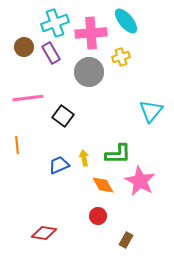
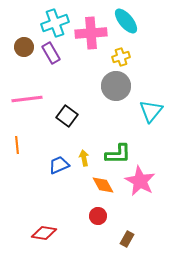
gray circle: moved 27 px right, 14 px down
pink line: moved 1 px left, 1 px down
black square: moved 4 px right
brown rectangle: moved 1 px right, 1 px up
